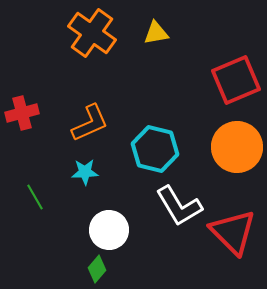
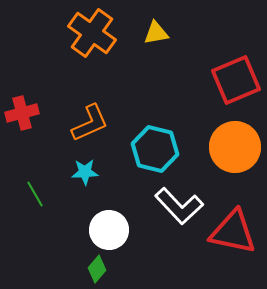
orange circle: moved 2 px left
green line: moved 3 px up
white L-shape: rotated 12 degrees counterclockwise
red triangle: rotated 33 degrees counterclockwise
